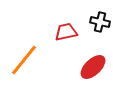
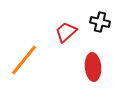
red trapezoid: rotated 30 degrees counterclockwise
red ellipse: rotated 52 degrees counterclockwise
